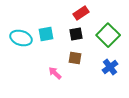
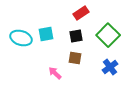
black square: moved 2 px down
